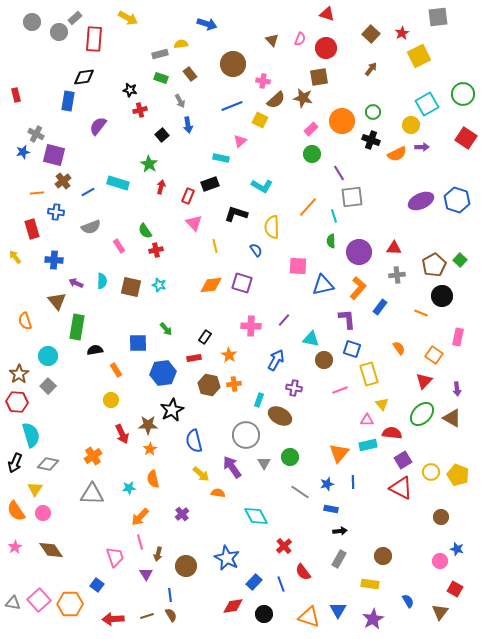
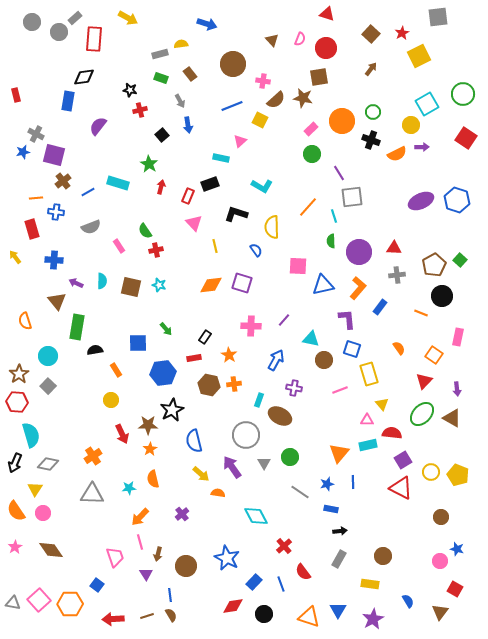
orange line at (37, 193): moved 1 px left, 5 px down
